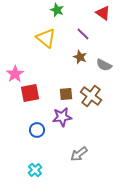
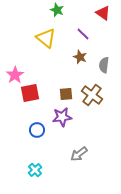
gray semicircle: rotated 70 degrees clockwise
pink star: moved 1 px down
brown cross: moved 1 px right, 1 px up
